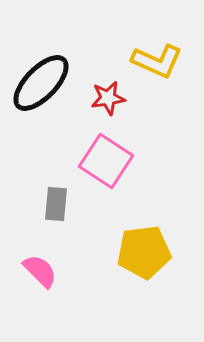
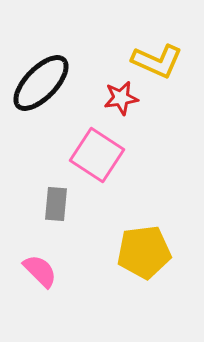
red star: moved 13 px right
pink square: moved 9 px left, 6 px up
